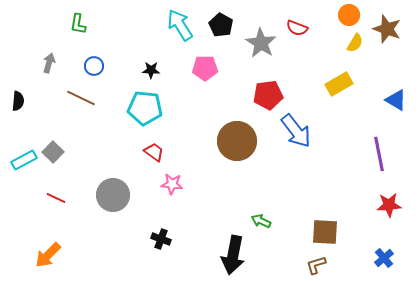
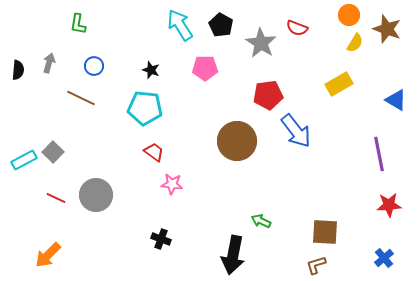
black star: rotated 18 degrees clockwise
black semicircle: moved 31 px up
gray circle: moved 17 px left
